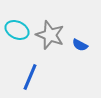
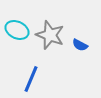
blue line: moved 1 px right, 2 px down
